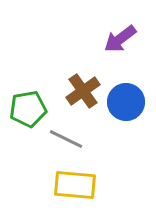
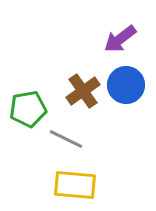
blue circle: moved 17 px up
